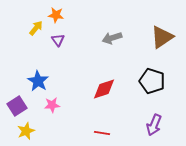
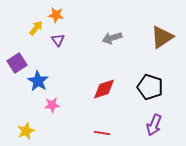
black pentagon: moved 2 px left, 6 px down
purple square: moved 43 px up
